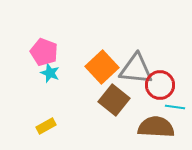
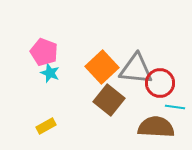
red circle: moved 2 px up
brown square: moved 5 px left
